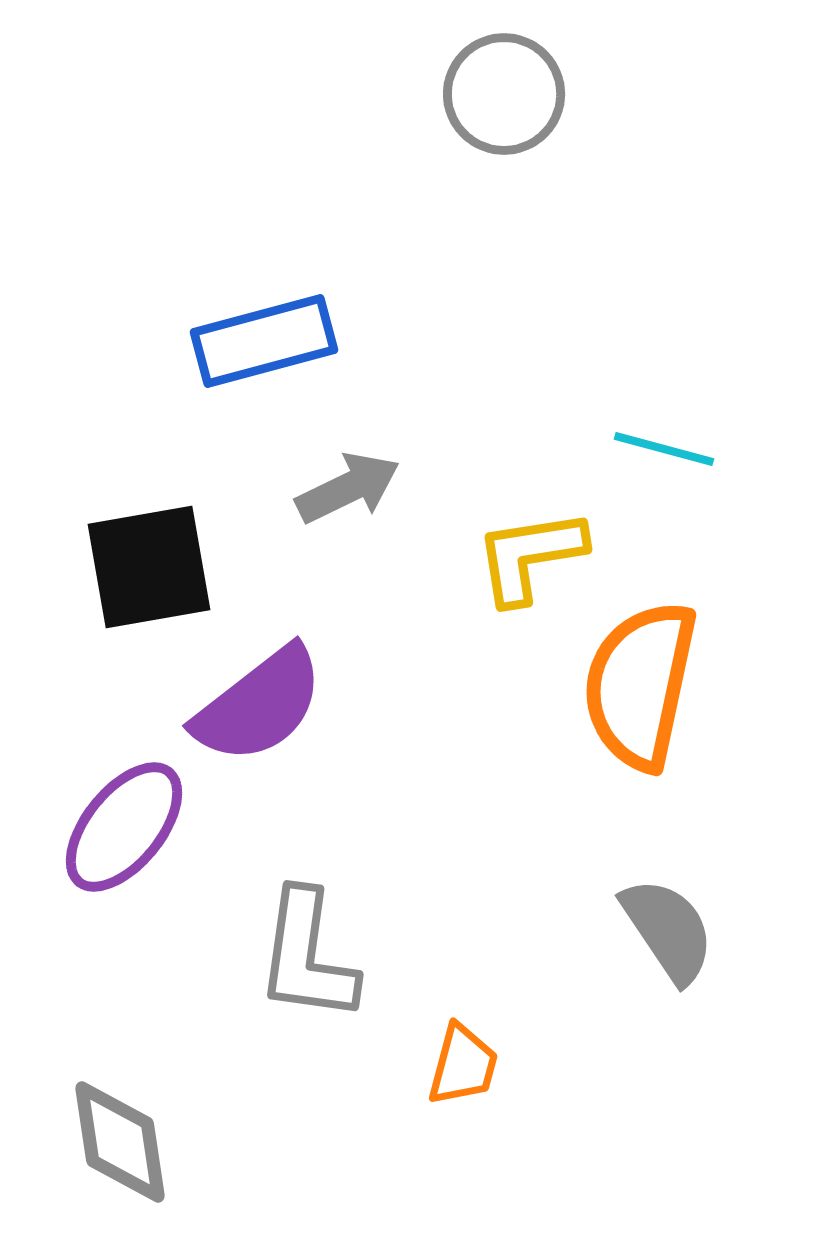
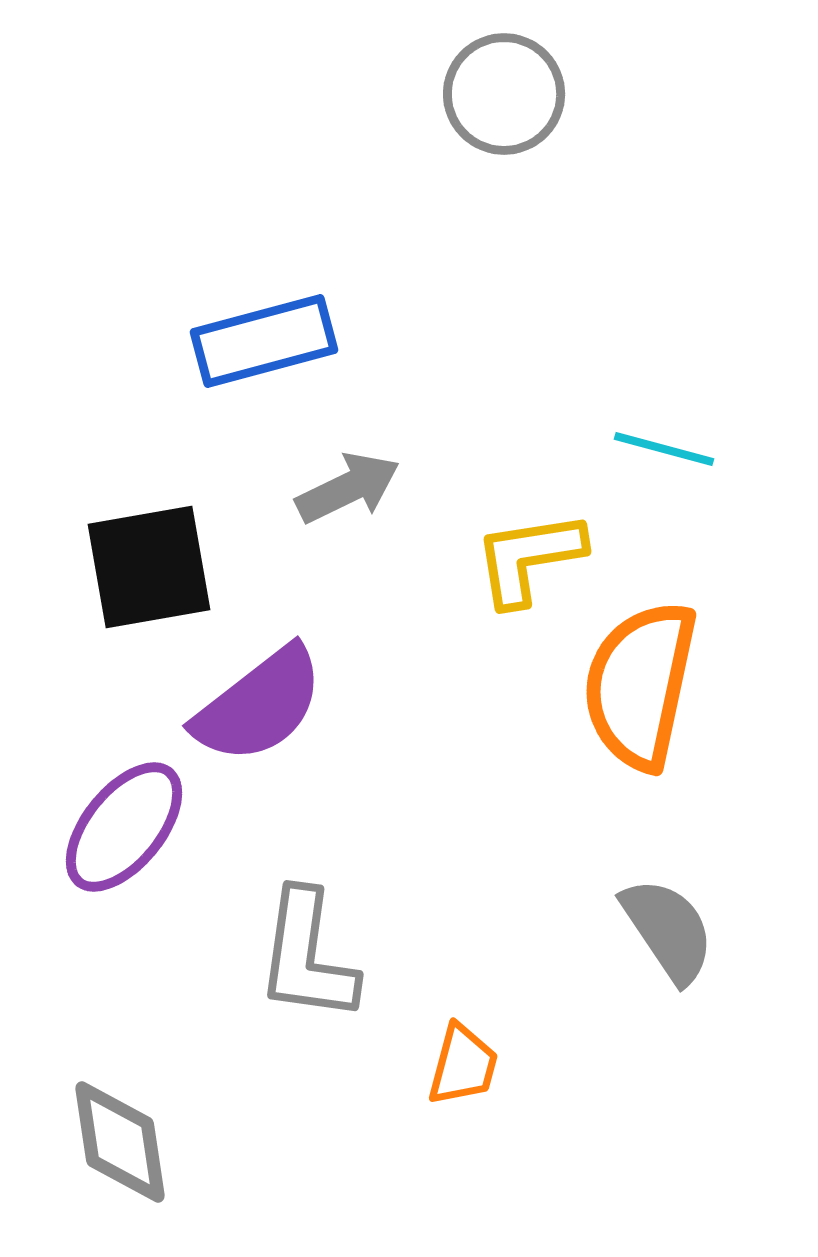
yellow L-shape: moved 1 px left, 2 px down
